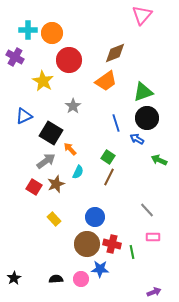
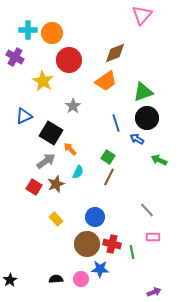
yellow rectangle: moved 2 px right
black star: moved 4 px left, 2 px down
